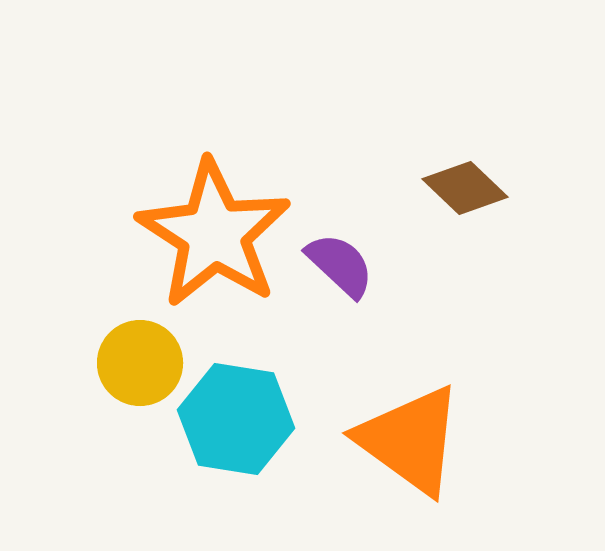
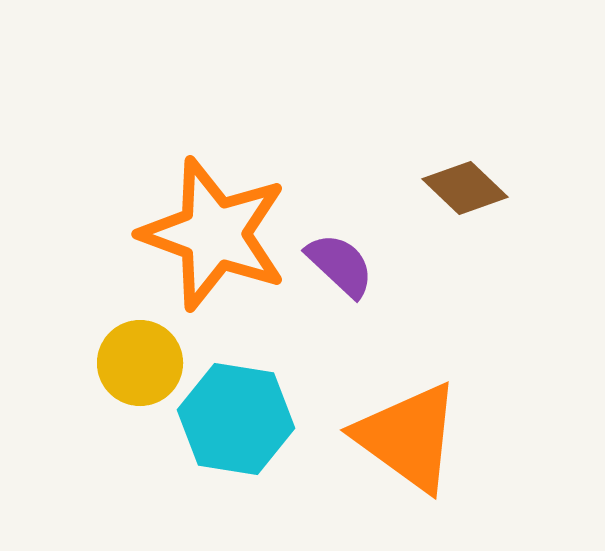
orange star: rotated 13 degrees counterclockwise
orange triangle: moved 2 px left, 3 px up
